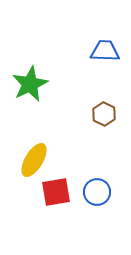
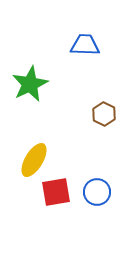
blue trapezoid: moved 20 px left, 6 px up
